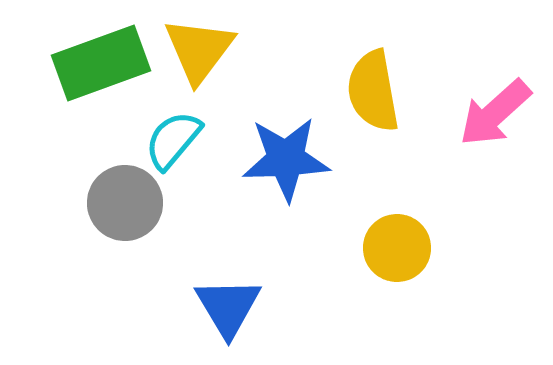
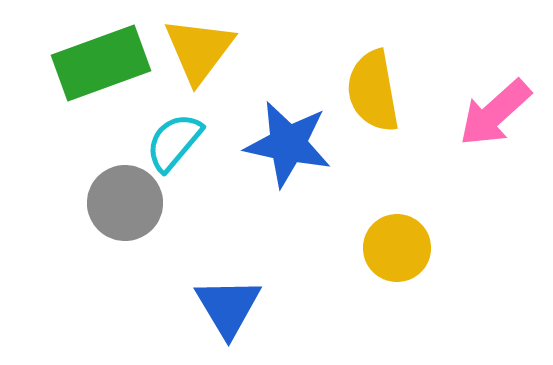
cyan semicircle: moved 1 px right, 2 px down
blue star: moved 2 px right, 15 px up; rotated 14 degrees clockwise
